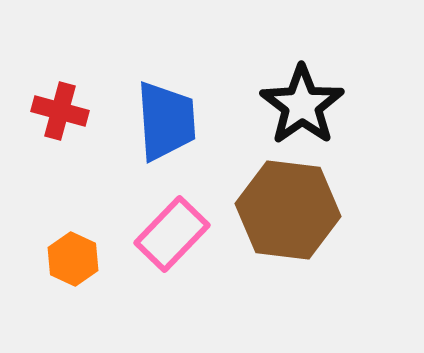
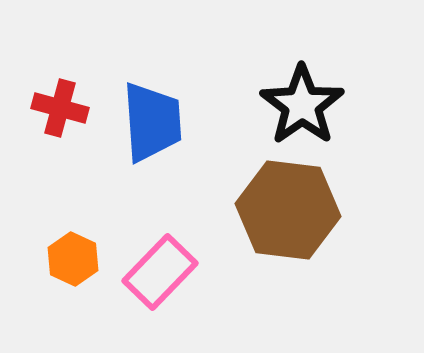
red cross: moved 3 px up
blue trapezoid: moved 14 px left, 1 px down
pink rectangle: moved 12 px left, 38 px down
